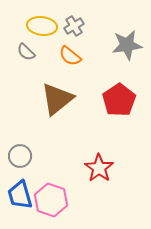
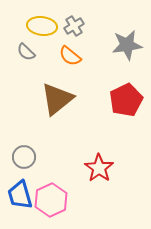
red pentagon: moved 7 px right; rotated 8 degrees clockwise
gray circle: moved 4 px right, 1 px down
pink hexagon: rotated 16 degrees clockwise
